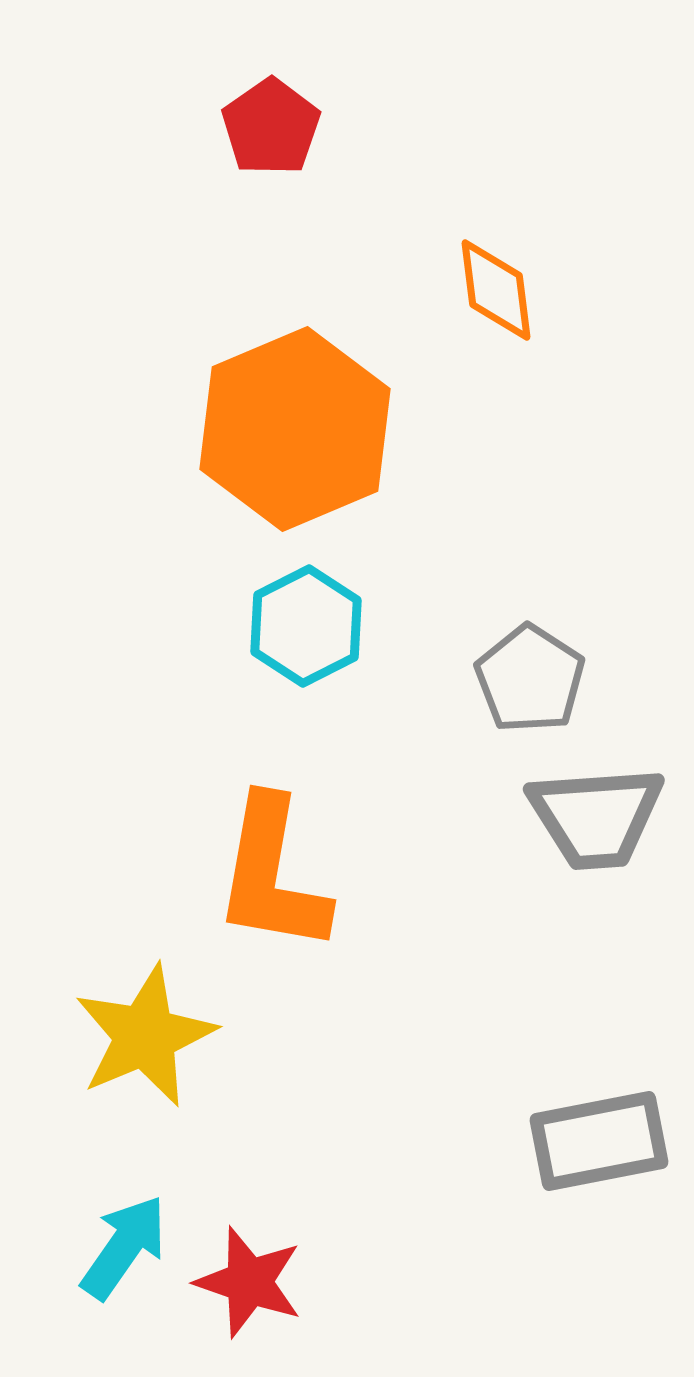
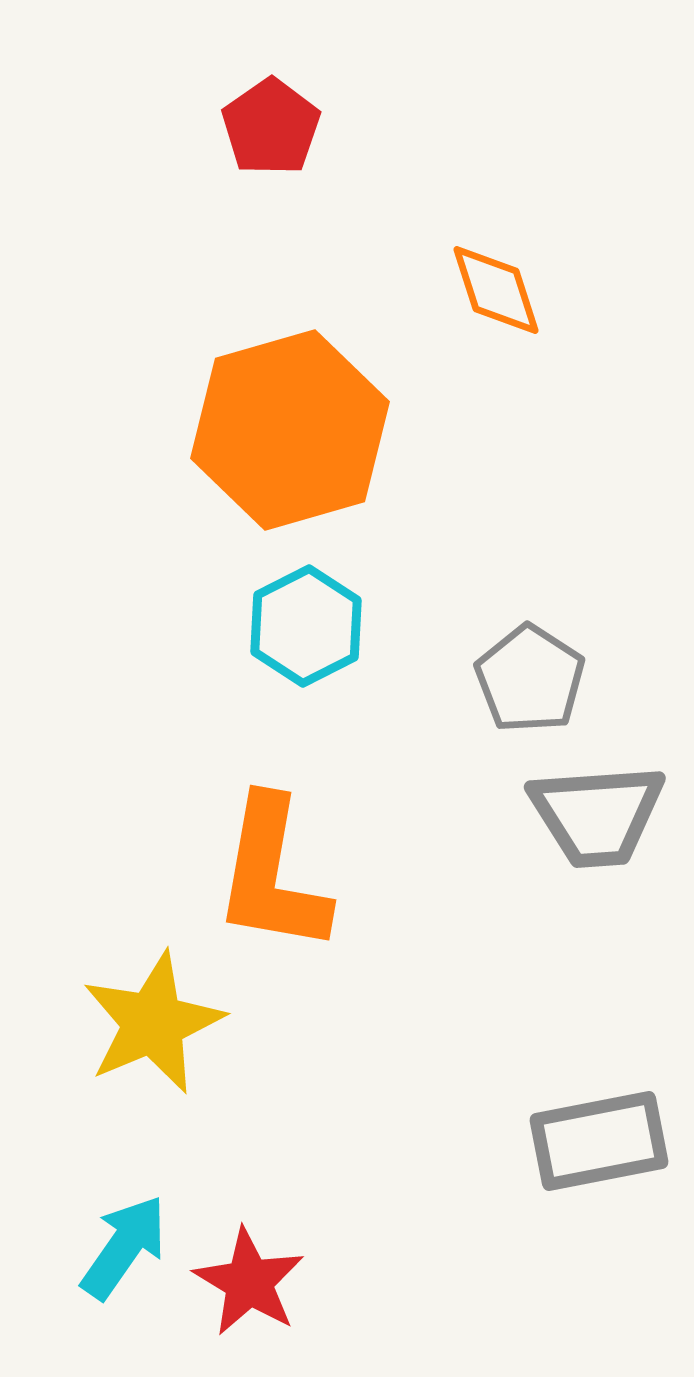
orange diamond: rotated 11 degrees counterclockwise
orange hexagon: moved 5 px left, 1 px down; rotated 7 degrees clockwise
gray trapezoid: moved 1 px right, 2 px up
yellow star: moved 8 px right, 13 px up
red star: rotated 12 degrees clockwise
